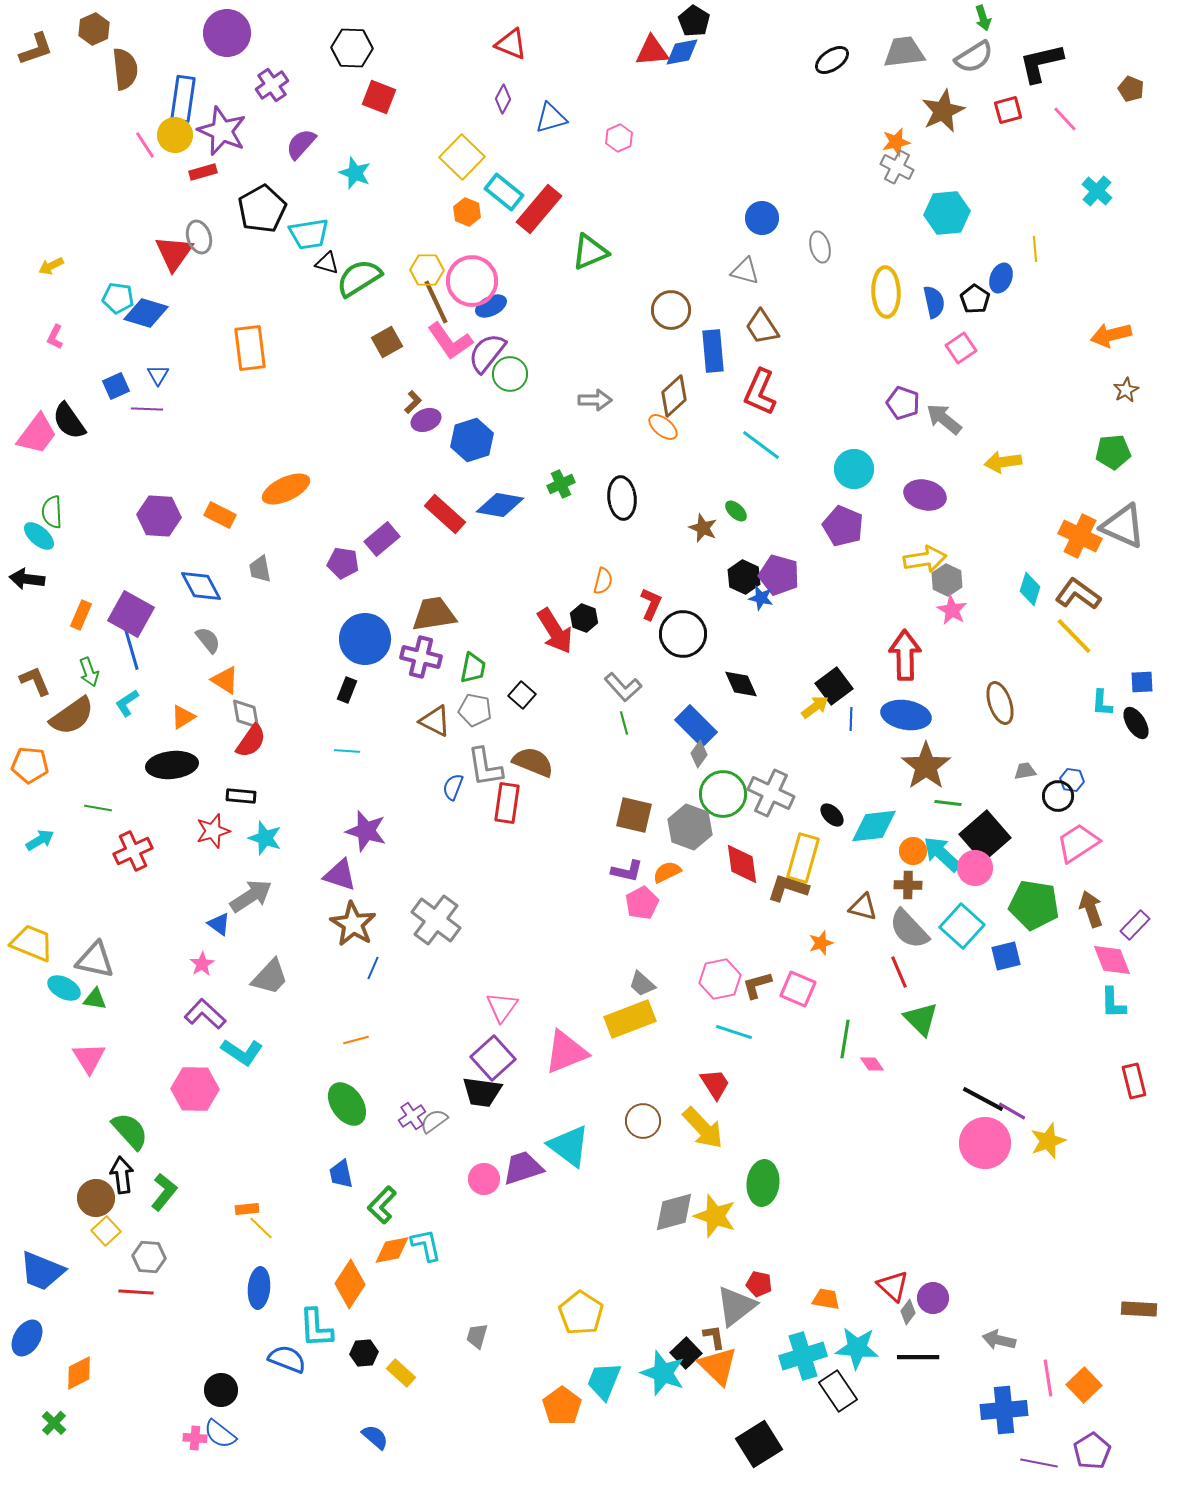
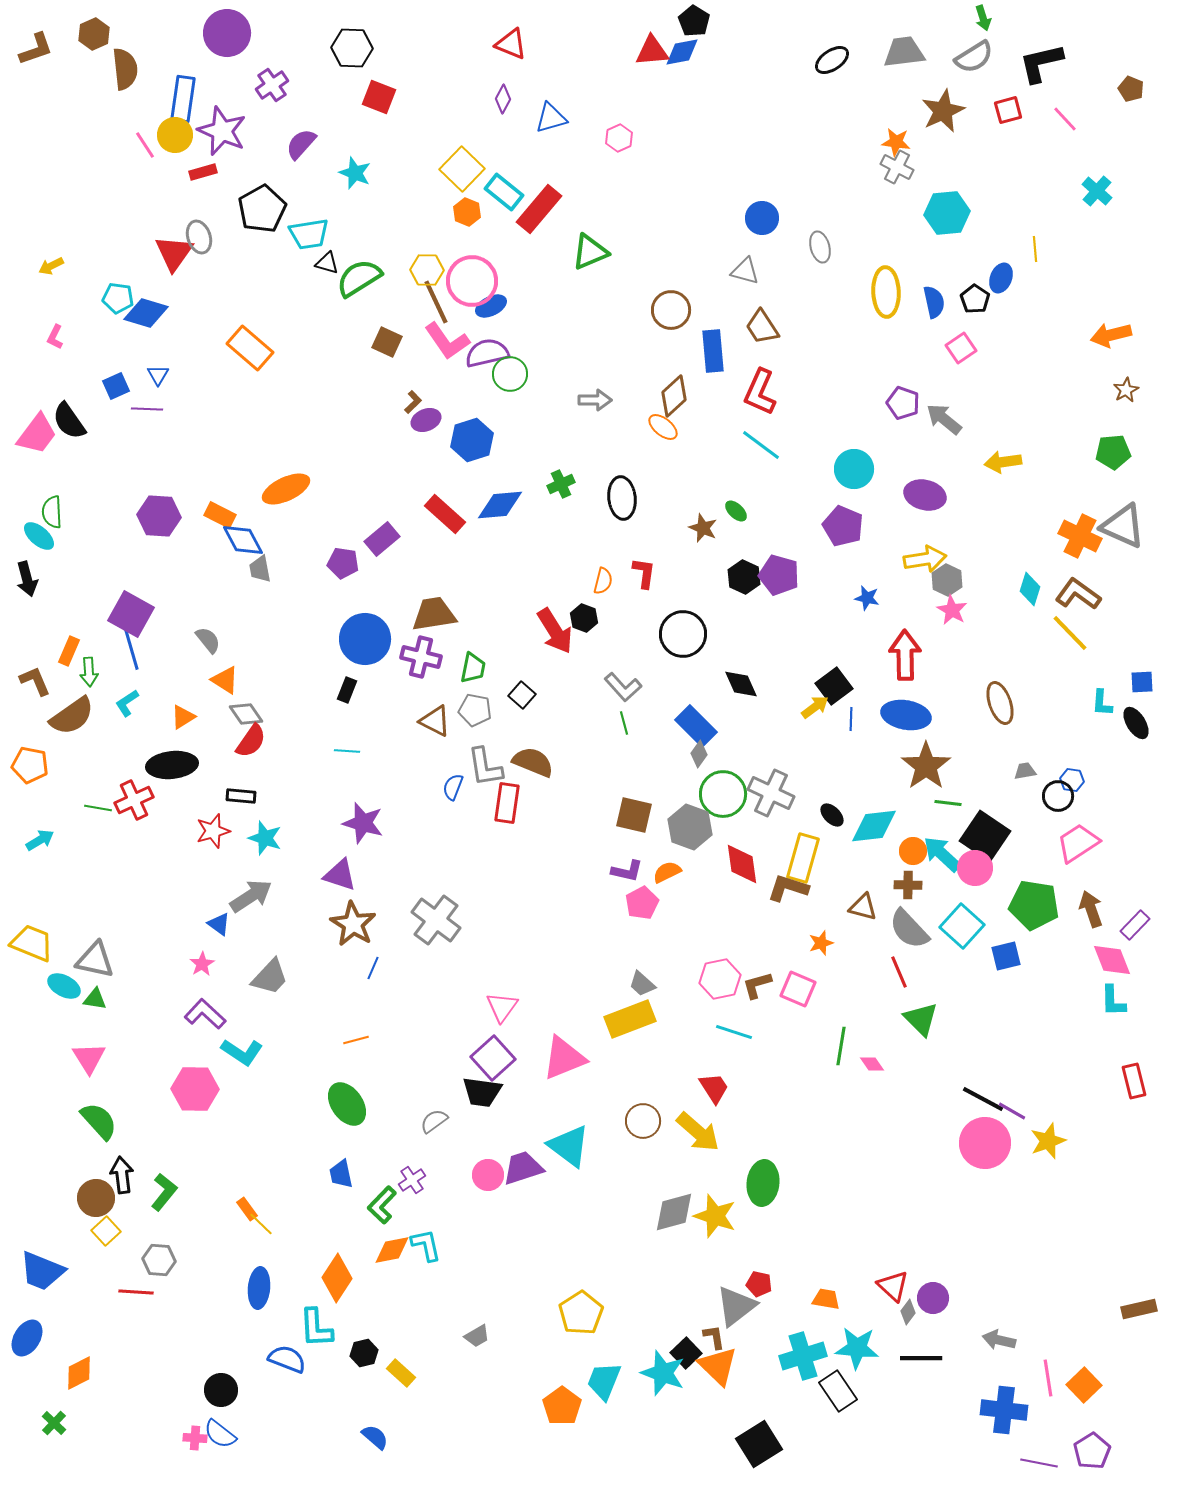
brown hexagon at (94, 29): moved 5 px down
orange star at (896, 142): rotated 20 degrees clockwise
yellow square at (462, 157): moved 12 px down
pink L-shape at (450, 341): moved 3 px left
brown square at (387, 342): rotated 36 degrees counterclockwise
orange rectangle at (250, 348): rotated 42 degrees counterclockwise
purple semicircle at (487, 353): rotated 39 degrees clockwise
blue diamond at (500, 505): rotated 15 degrees counterclockwise
black arrow at (27, 579): rotated 112 degrees counterclockwise
blue diamond at (201, 586): moved 42 px right, 46 px up
blue star at (761, 598): moved 106 px right
red L-shape at (651, 604): moved 7 px left, 31 px up; rotated 16 degrees counterclockwise
orange rectangle at (81, 615): moved 12 px left, 36 px down
yellow line at (1074, 636): moved 4 px left, 3 px up
green arrow at (89, 672): rotated 16 degrees clockwise
gray diamond at (246, 714): rotated 24 degrees counterclockwise
orange pentagon at (30, 765): rotated 6 degrees clockwise
purple star at (366, 831): moved 3 px left, 8 px up
black square at (985, 836): rotated 15 degrees counterclockwise
red cross at (133, 851): moved 1 px right, 51 px up
cyan ellipse at (64, 988): moved 2 px up
cyan L-shape at (1113, 1003): moved 2 px up
green line at (845, 1039): moved 4 px left, 7 px down
pink triangle at (566, 1052): moved 2 px left, 6 px down
red trapezoid at (715, 1084): moved 1 px left, 4 px down
purple cross at (412, 1116): moved 64 px down
yellow arrow at (703, 1128): moved 5 px left, 4 px down; rotated 6 degrees counterclockwise
green semicircle at (130, 1131): moved 31 px left, 10 px up
pink circle at (484, 1179): moved 4 px right, 4 px up
orange rectangle at (247, 1209): rotated 60 degrees clockwise
yellow line at (261, 1228): moved 4 px up
gray hexagon at (149, 1257): moved 10 px right, 3 px down
orange diamond at (350, 1284): moved 13 px left, 6 px up
brown rectangle at (1139, 1309): rotated 16 degrees counterclockwise
yellow pentagon at (581, 1313): rotated 6 degrees clockwise
gray trapezoid at (477, 1336): rotated 136 degrees counterclockwise
black hexagon at (364, 1353): rotated 8 degrees counterclockwise
black line at (918, 1357): moved 3 px right, 1 px down
blue cross at (1004, 1410): rotated 12 degrees clockwise
